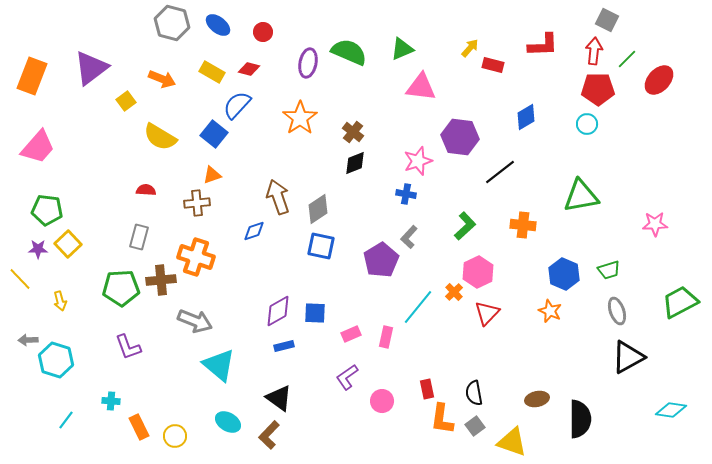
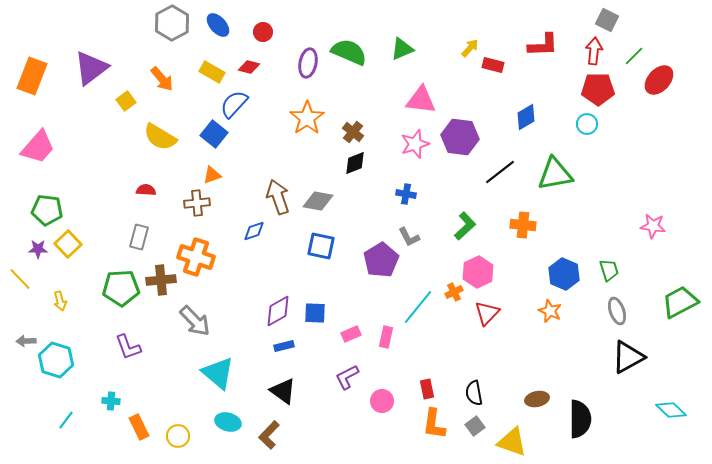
gray hexagon at (172, 23): rotated 16 degrees clockwise
blue ellipse at (218, 25): rotated 10 degrees clockwise
green line at (627, 59): moved 7 px right, 3 px up
red diamond at (249, 69): moved 2 px up
orange arrow at (162, 79): rotated 28 degrees clockwise
pink triangle at (421, 87): moved 13 px down
blue semicircle at (237, 105): moved 3 px left, 1 px up
orange star at (300, 118): moved 7 px right
pink star at (418, 161): moved 3 px left, 17 px up
green triangle at (581, 196): moved 26 px left, 22 px up
gray diamond at (318, 209): moved 8 px up; rotated 44 degrees clockwise
pink star at (655, 224): moved 2 px left, 2 px down; rotated 10 degrees clockwise
gray L-shape at (409, 237): rotated 70 degrees counterclockwise
green trapezoid at (609, 270): rotated 90 degrees counterclockwise
orange cross at (454, 292): rotated 18 degrees clockwise
gray arrow at (195, 321): rotated 24 degrees clockwise
gray arrow at (28, 340): moved 2 px left, 1 px down
cyan triangle at (219, 365): moved 1 px left, 8 px down
purple L-shape at (347, 377): rotated 8 degrees clockwise
black triangle at (279, 398): moved 4 px right, 7 px up
cyan diamond at (671, 410): rotated 36 degrees clockwise
orange L-shape at (442, 419): moved 8 px left, 5 px down
cyan ellipse at (228, 422): rotated 15 degrees counterclockwise
yellow circle at (175, 436): moved 3 px right
